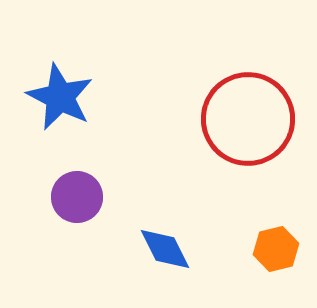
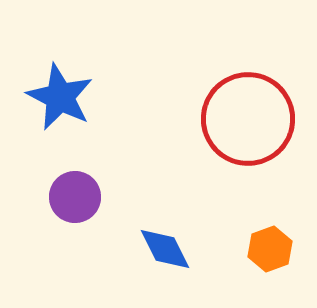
purple circle: moved 2 px left
orange hexagon: moved 6 px left; rotated 6 degrees counterclockwise
